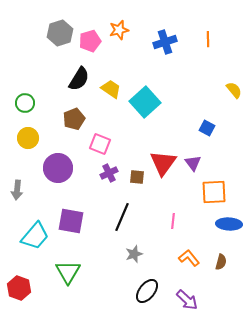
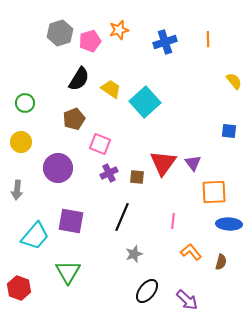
yellow semicircle: moved 9 px up
blue square: moved 22 px right, 3 px down; rotated 21 degrees counterclockwise
yellow circle: moved 7 px left, 4 px down
orange L-shape: moved 2 px right, 6 px up
